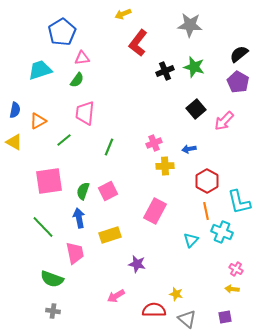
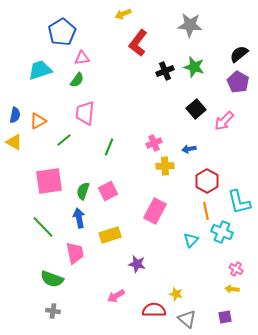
blue semicircle at (15, 110): moved 5 px down
